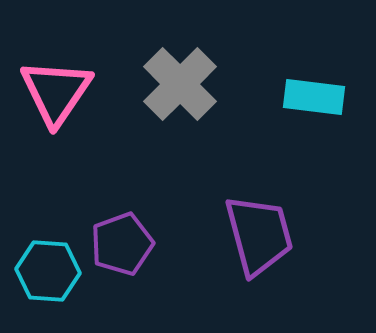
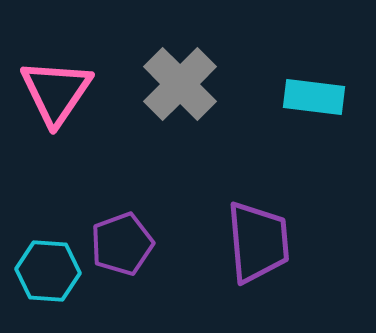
purple trapezoid: moved 1 px left, 7 px down; rotated 10 degrees clockwise
